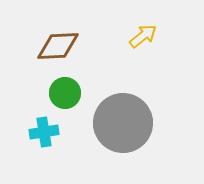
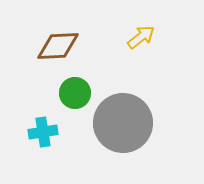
yellow arrow: moved 2 px left, 1 px down
green circle: moved 10 px right
cyan cross: moved 1 px left
